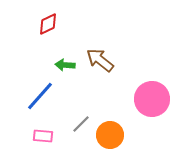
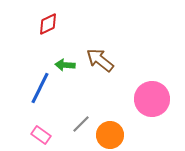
blue line: moved 8 px up; rotated 16 degrees counterclockwise
pink rectangle: moved 2 px left, 1 px up; rotated 30 degrees clockwise
